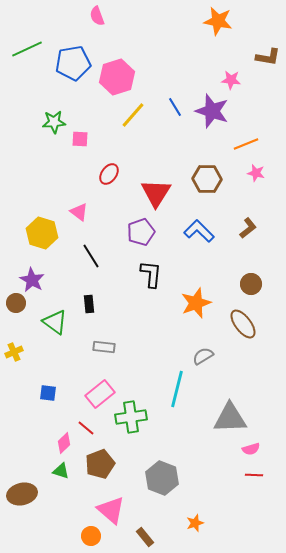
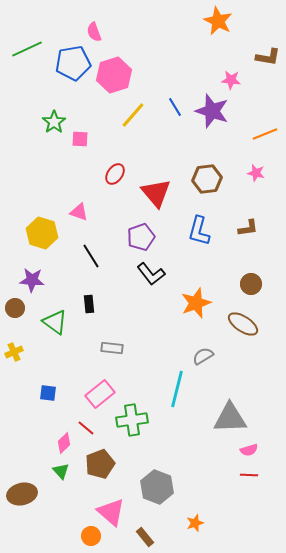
pink semicircle at (97, 16): moved 3 px left, 16 px down
orange star at (218, 21): rotated 16 degrees clockwise
pink hexagon at (117, 77): moved 3 px left, 2 px up
green star at (54, 122): rotated 30 degrees counterclockwise
orange line at (246, 144): moved 19 px right, 10 px up
red ellipse at (109, 174): moved 6 px right
brown hexagon at (207, 179): rotated 8 degrees counterclockwise
red triangle at (156, 193): rotated 12 degrees counterclockwise
pink triangle at (79, 212): rotated 18 degrees counterclockwise
brown L-shape at (248, 228): rotated 30 degrees clockwise
blue L-shape at (199, 231): rotated 120 degrees counterclockwise
purple pentagon at (141, 232): moved 5 px down
black L-shape at (151, 274): rotated 136 degrees clockwise
purple star at (32, 280): rotated 25 degrees counterclockwise
brown circle at (16, 303): moved 1 px left, 5 px down
brown ellipse at (243, 324): rotated 20 degrees counterclockwise
gray rectangle at (104, 347): moved 8 px right, 1 px down
green cross at (131, 417): moved 1 px right, 3 px down
pink semicircle at (251, 449): moved 2 px left, 1 px down
green triangle at (61, 471): rotated 30 degrees clockwise
red line at (254, 475): moved 5 px left
gray hexagon at (162, 478): moved 5 px left, 9 px down
pink triangle at (111, 510): moved 2 px down
